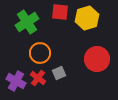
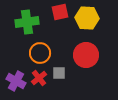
red square: rotated 18 degrees counterclockwise
yellow hexagon: rotated 20 degrees clockwise
green cross: rotated 25 degrees clockwise
red circle: moved 11 px left, 4 px up
gray square: rotated 24 degrees clockwise
red cross: moved 1 px right; rotated 14 degrees clockwise
